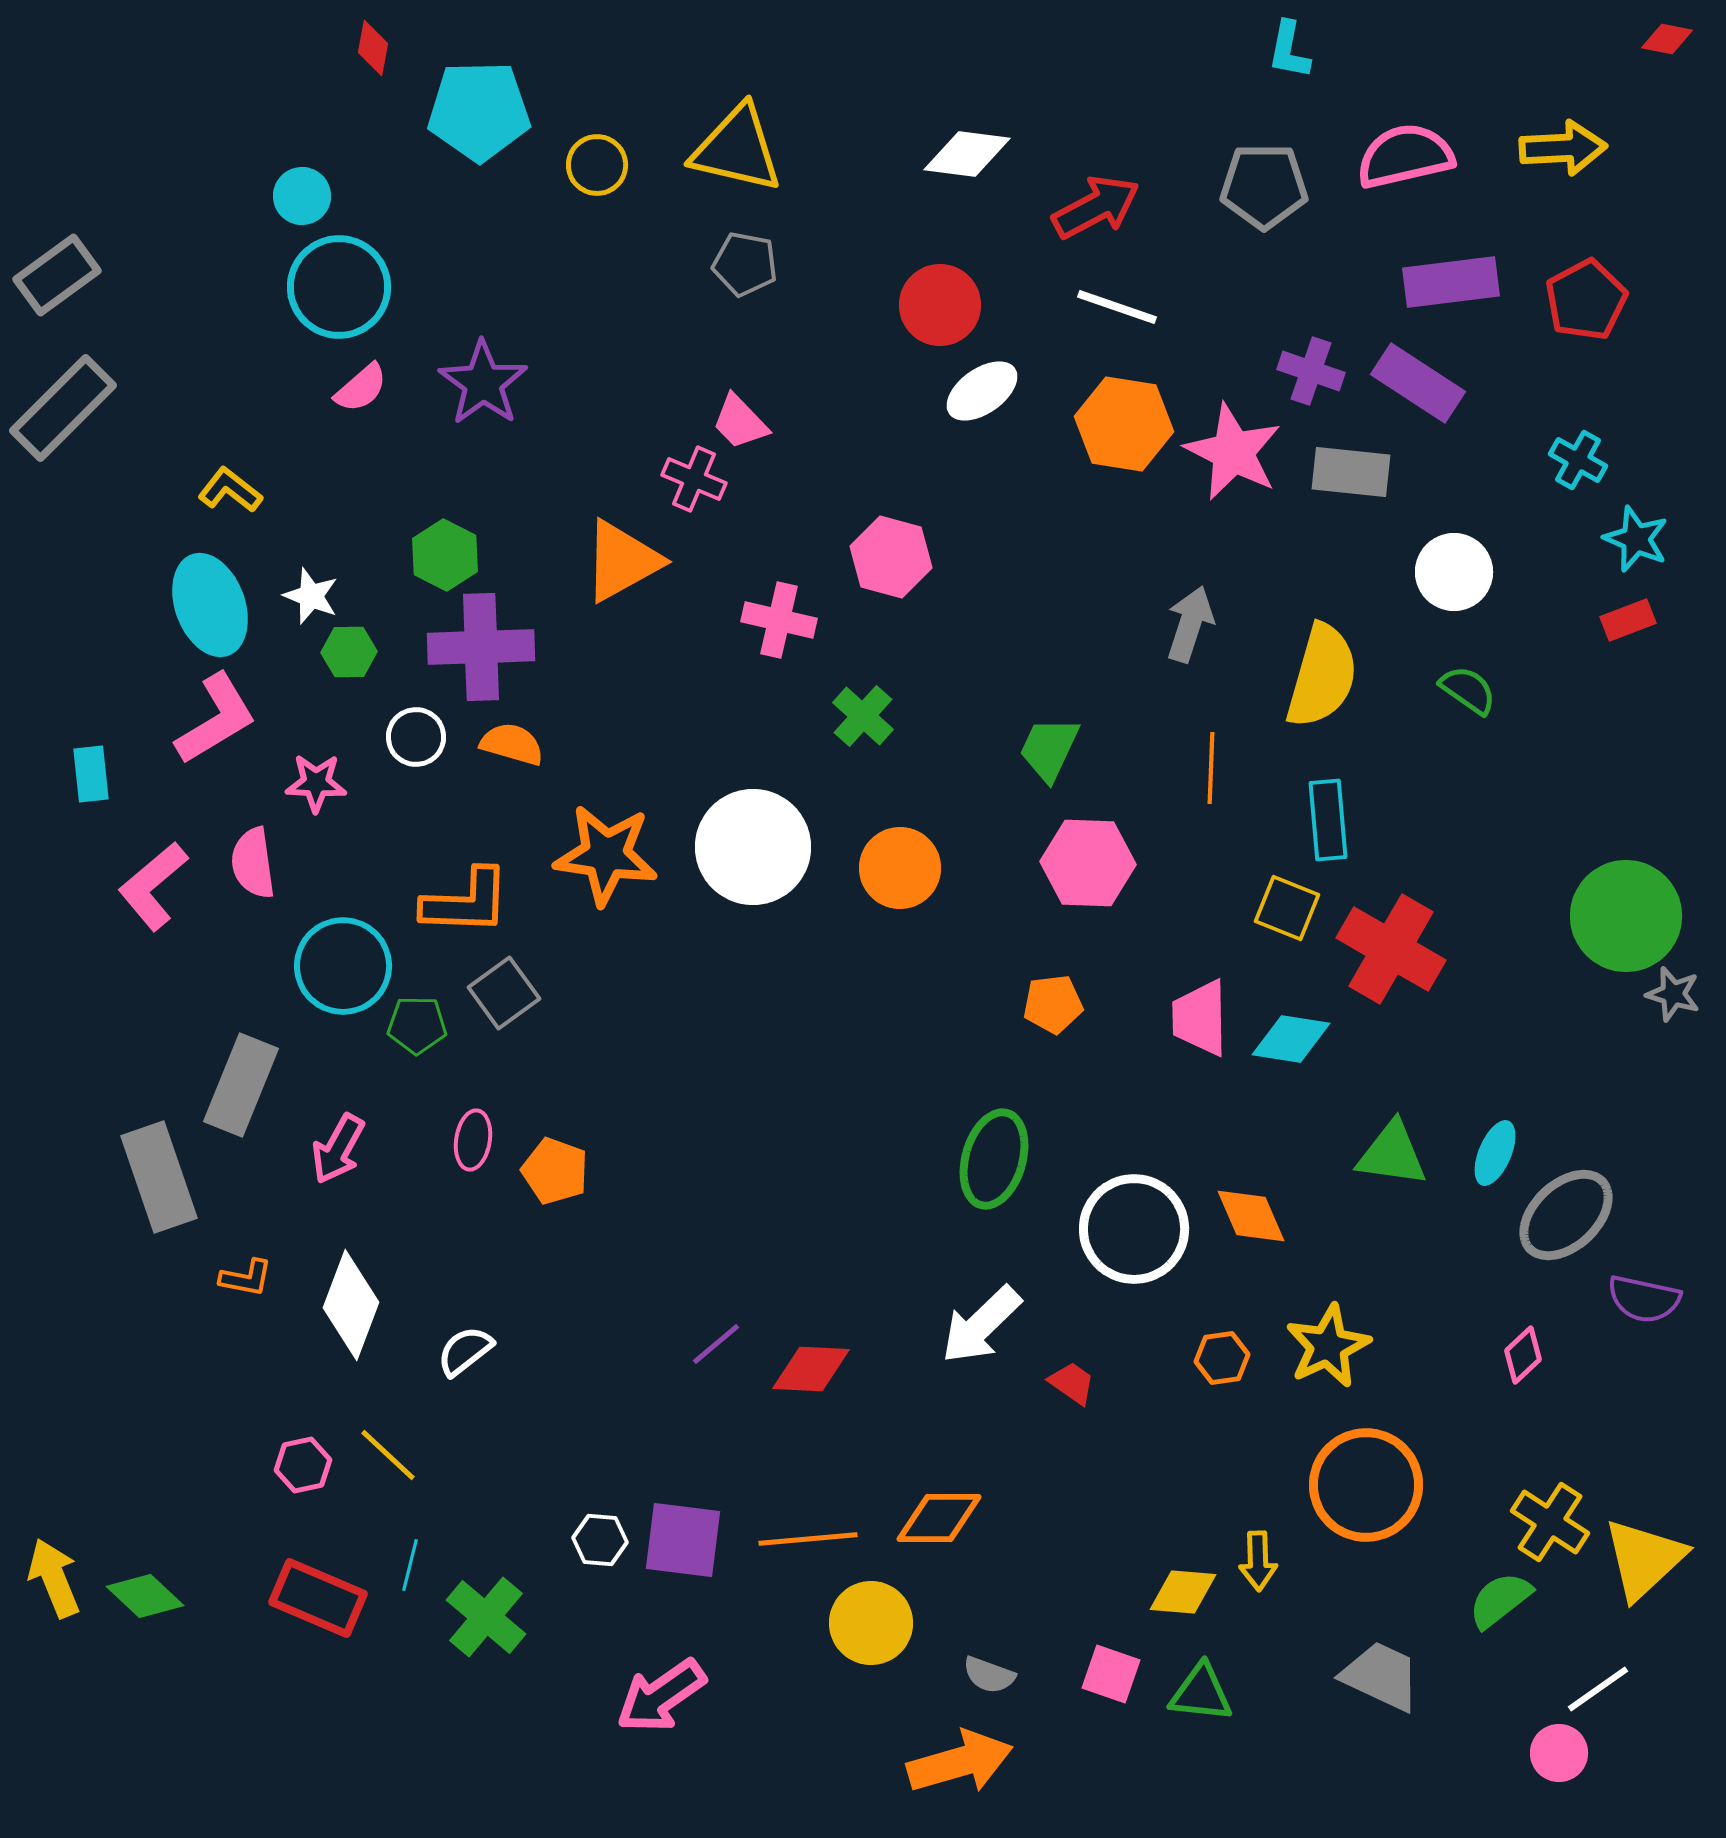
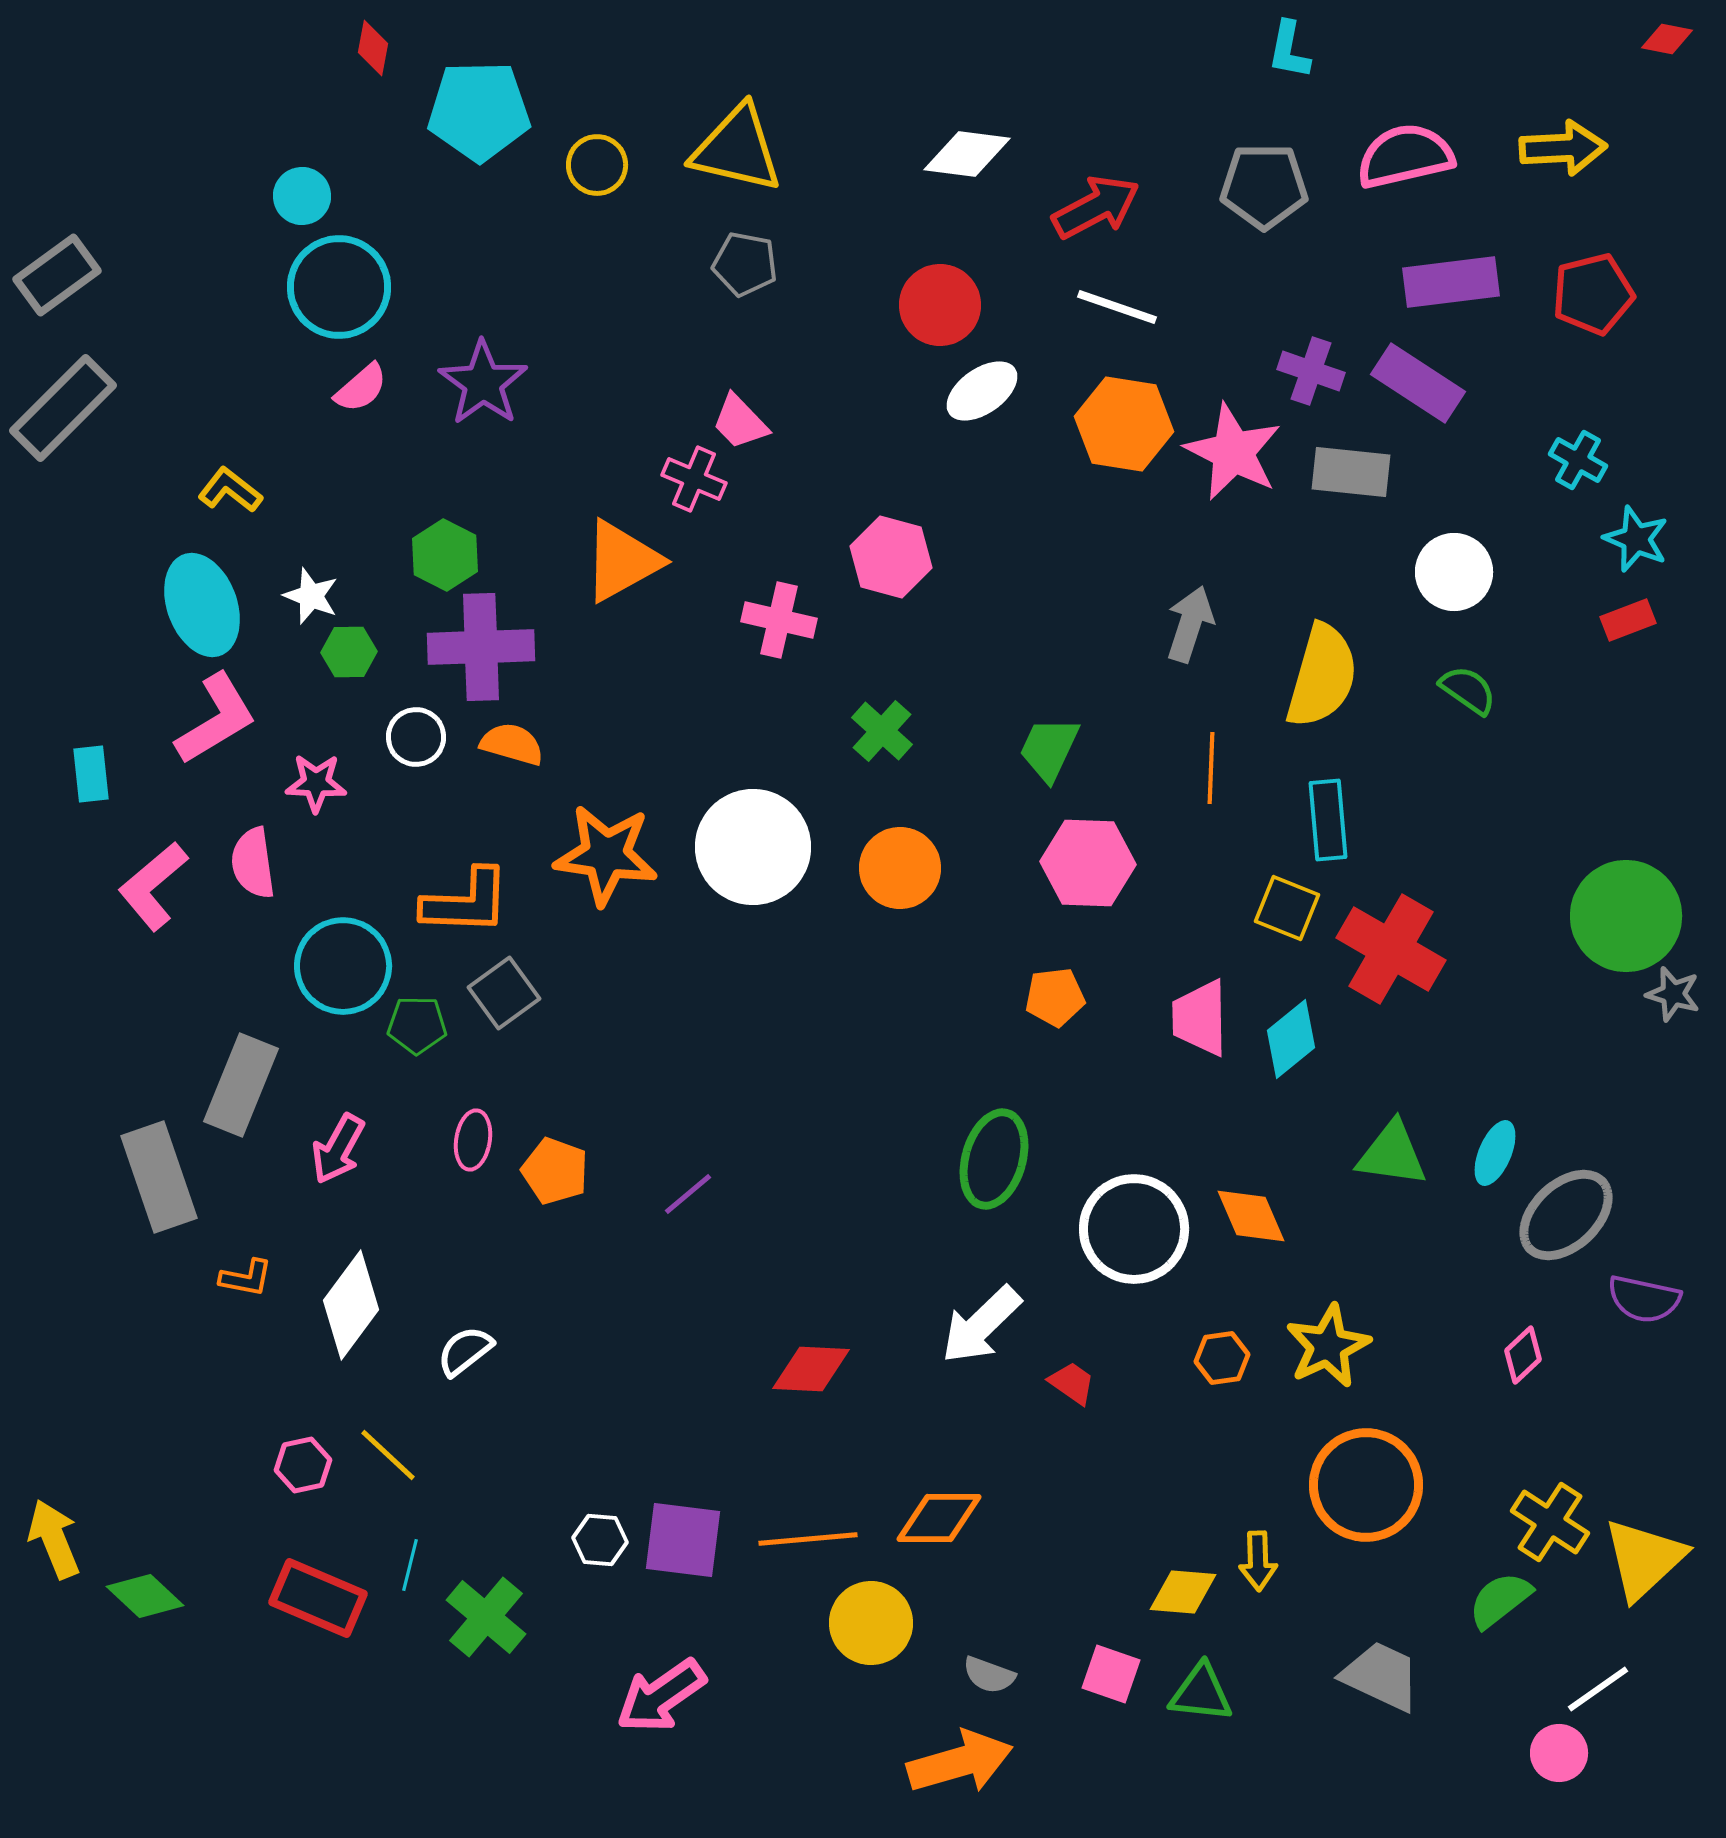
red pentagon at (1586, 300): moved 7 px right, 6 px up; rotated 14 degrees clockwise
cyan ellipse at (210, 605): moved 8 px left
green cross at (863, 716): moved 19 px right, 15 px down
orange pentagon at (1053, 1004): moved 2 px right, 7 px up
cyan diamond at (1291, 1039): rotated 48 degrees counterclockwise
white diamond at (351, 1305): rotated 16 degrees clockwise
purple line at (716, 1344): moved 28 px left, 150 px up
yellow arrow at (54, 1578): moved 39 px up
